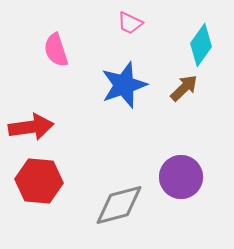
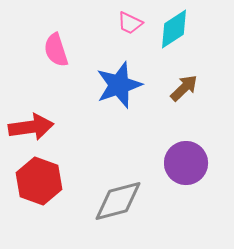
cyan diamond: moved 27 px left, 16 px up; rotated 21 degrees clockwise
blue star: moved 5 px left
purple circle: moved 5 px right, 14 px up
red hexagon: rotated 15 degrees clockwise
gray diamond: moved 1 px left, 4 px up
